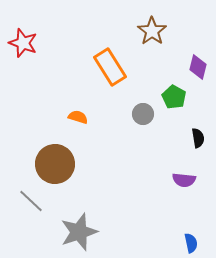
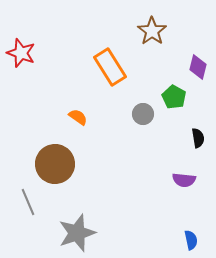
red star: moved 2 px left, 10 px down
orange semicircle: rotated 18 degrees clockwise
gray line: moved 3 px left, 1 px down; rotated 24 degrees clockwise
gray star: moved 2 px left, 1 px down
blue semicircle: moved 3 px up
